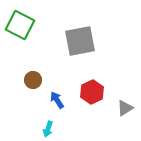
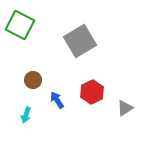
gray square: rotated 20 degrees counterclockwise
cyan arrow: moved 22 px left, 14 px up
